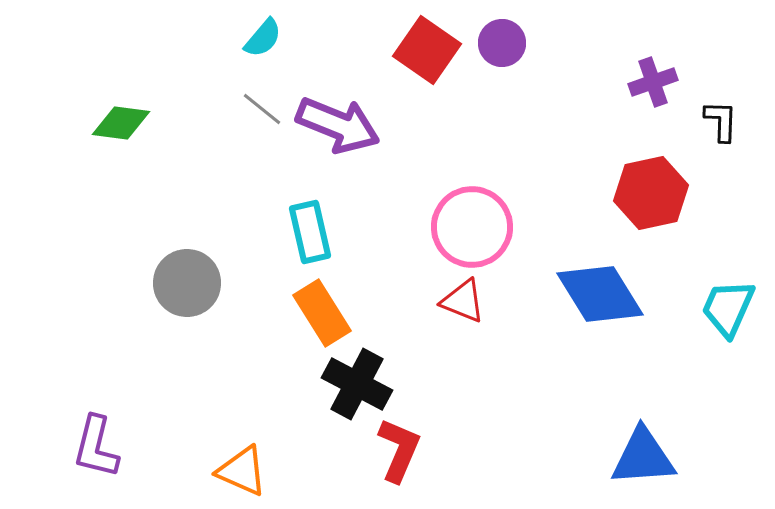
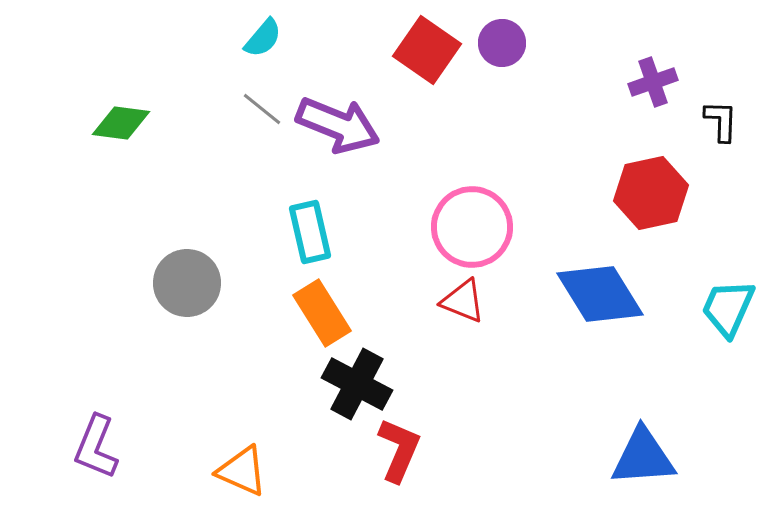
purple L-shape: rotated 8 degrees clockwise
